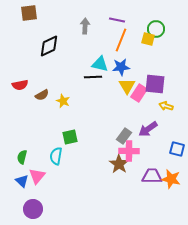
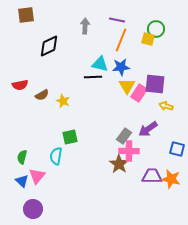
brown square: moved 3 px left, 2 px down
